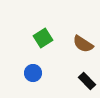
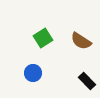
brown semicircle: moved 2 px left, 3 px up
